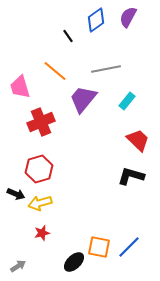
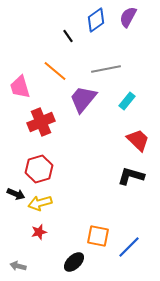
red star: moved 3 px left, 1 px up
orange square: moved 1 px left, 11 px up
gray arrow: rotated 133 degrees counterclockwise
